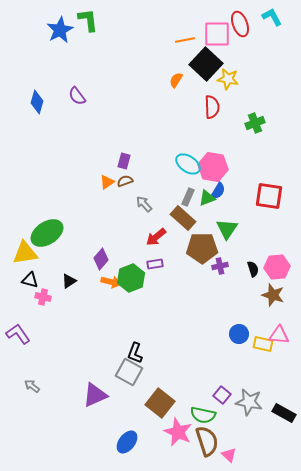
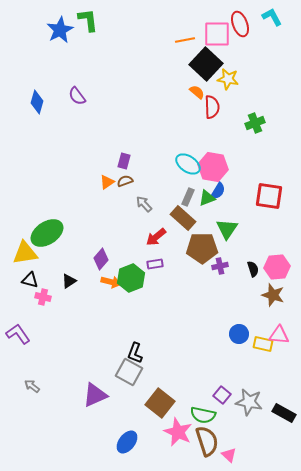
orange semicircle at (176, 80): moved 21 px right, 12 px down; rotated 98 degrees clockwise
